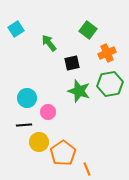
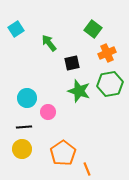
green square: moved 5 px right, 1 px up
black line: moved 2 px down
yellow circle: moved 17 px left, 7 px down
